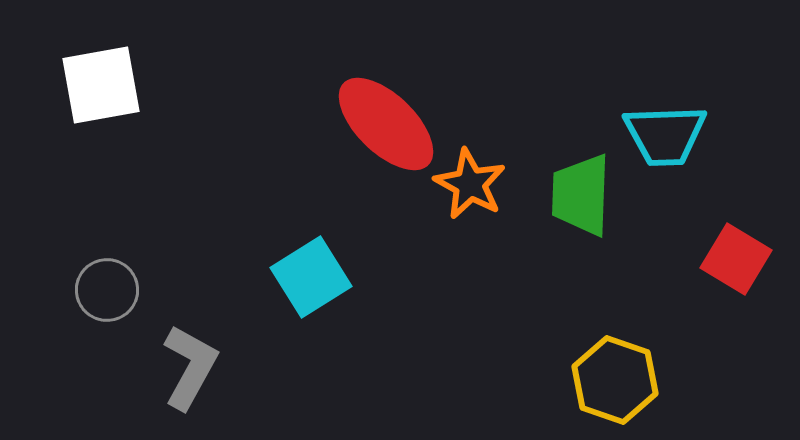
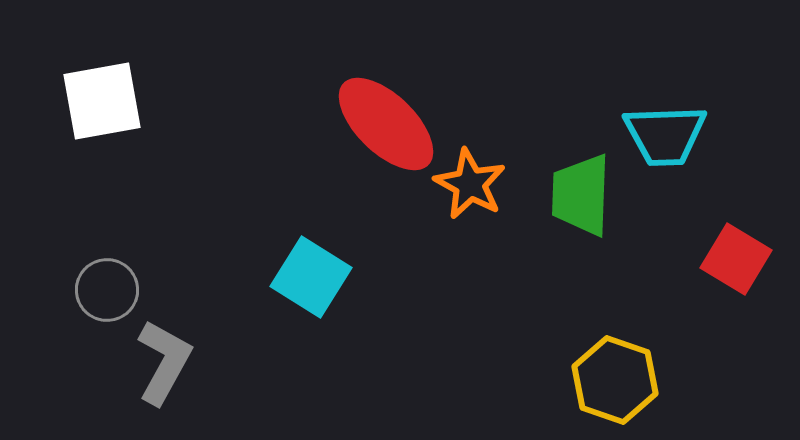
white square: moved 1 px right, 16 px down
cyan square: rotated 26 degrees counterclockwise
gray L-shape: moved 26 px left, 5 px up
